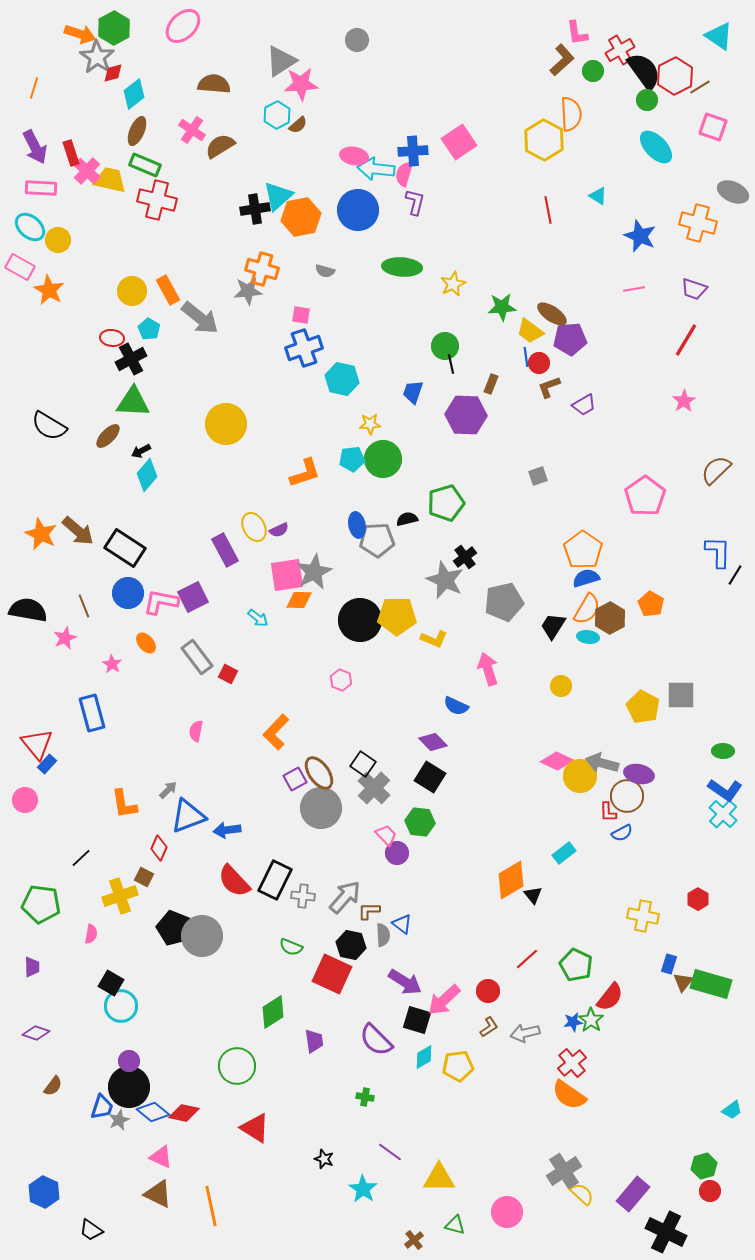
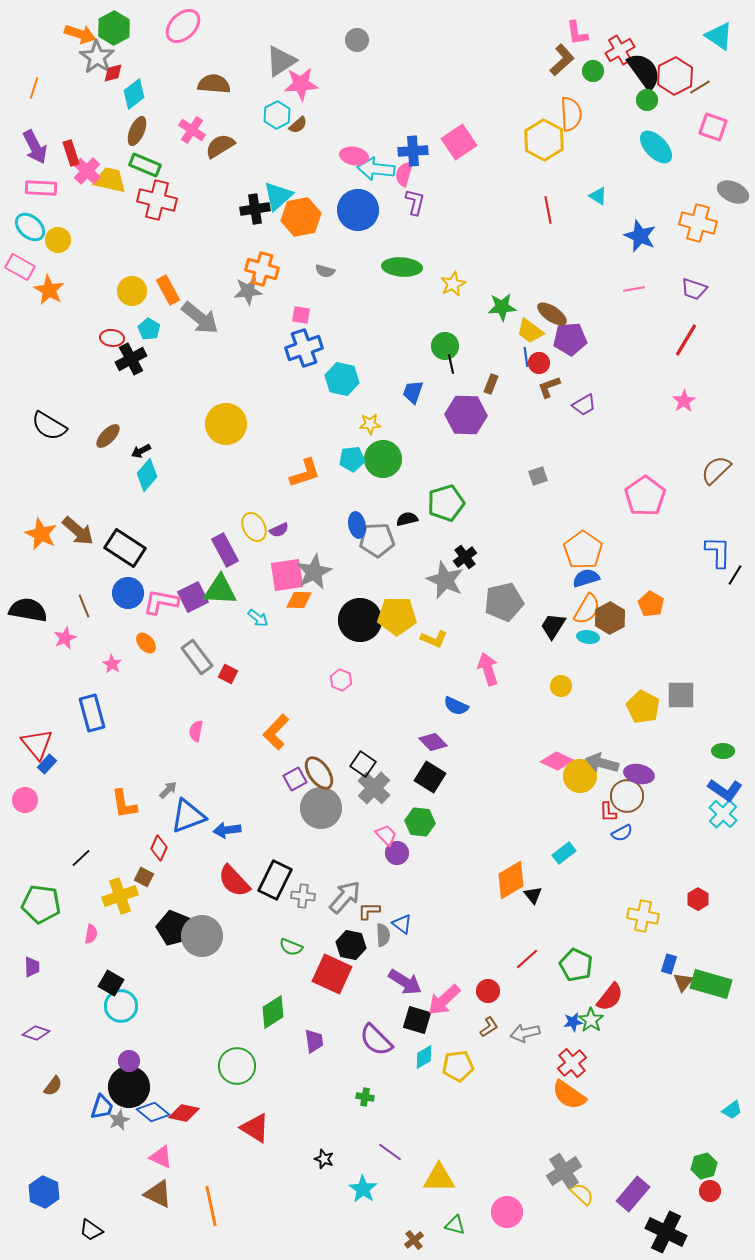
green triangle at (133, 402): moved 87 px right, 188 px down
